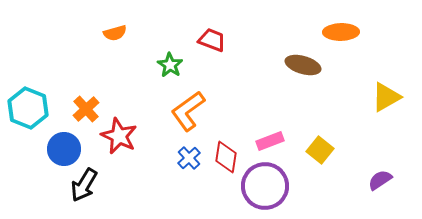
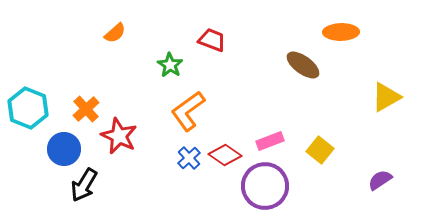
orange semicircle: rotated 25 degrees counterclockwise
brown ellipse: rotated 20 degrees clockwise
red diamond: moved 1 px left, 2 px up; rotated 64 degrees counterclockwise
